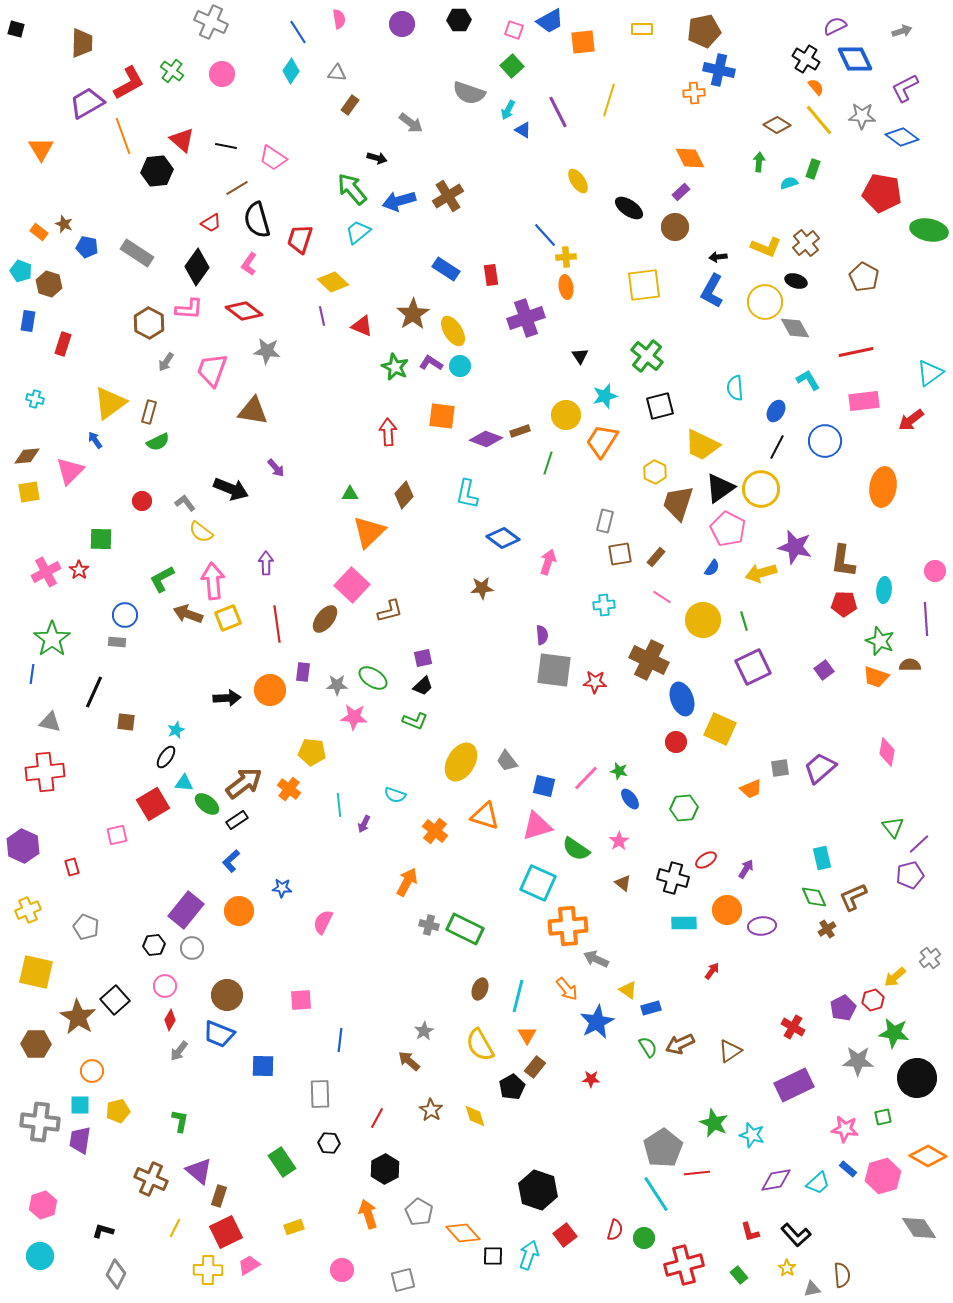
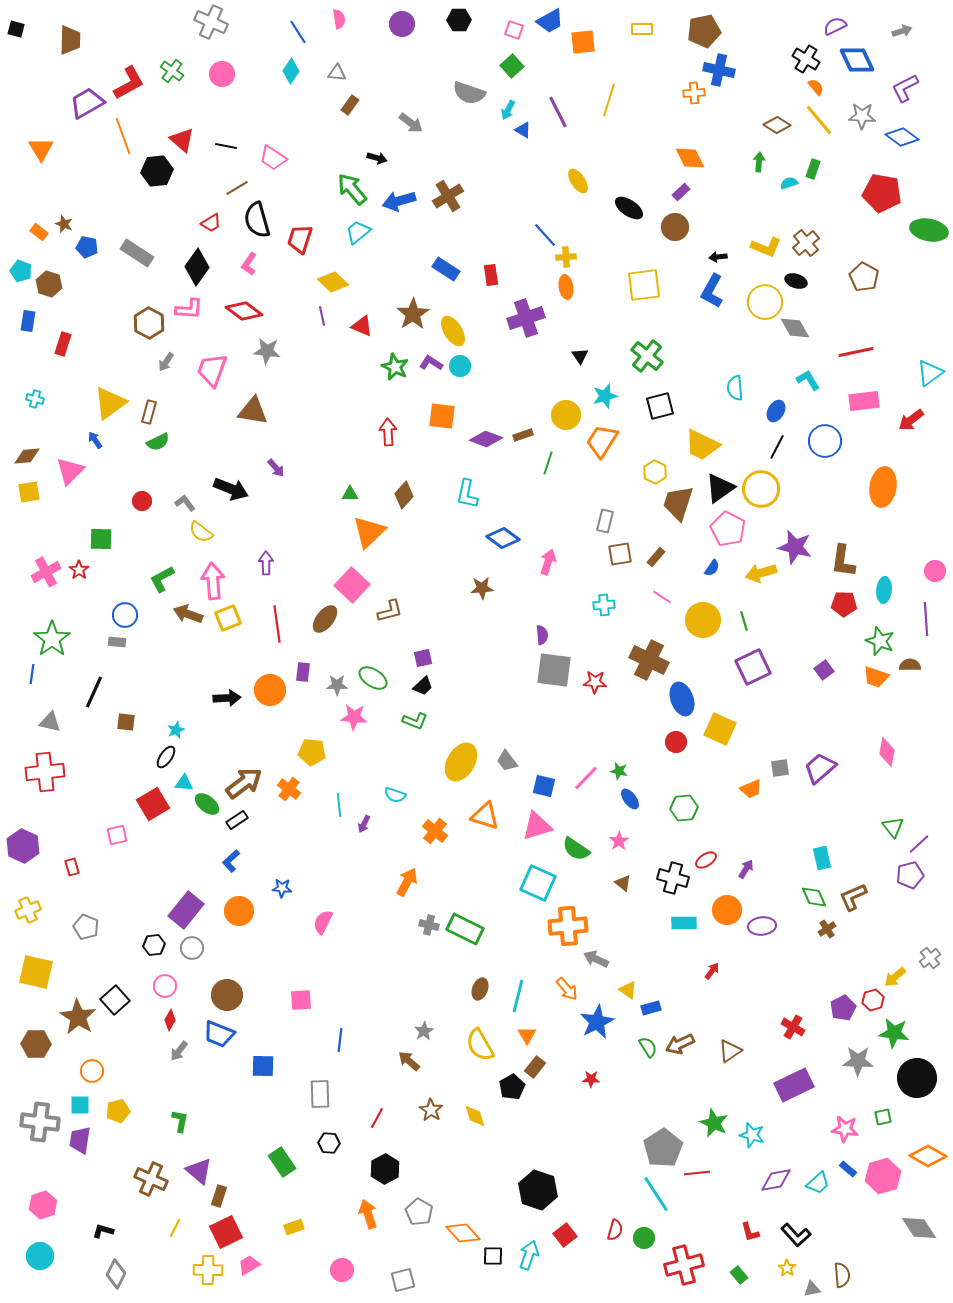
brown trapezoid at (82, 43): moved 12 px left, 3 px up
blue diamond at (855, 59): moved 2 px right, 1 px down
brown rectangle at (520, 431): moved 3 px right, 4 px down
